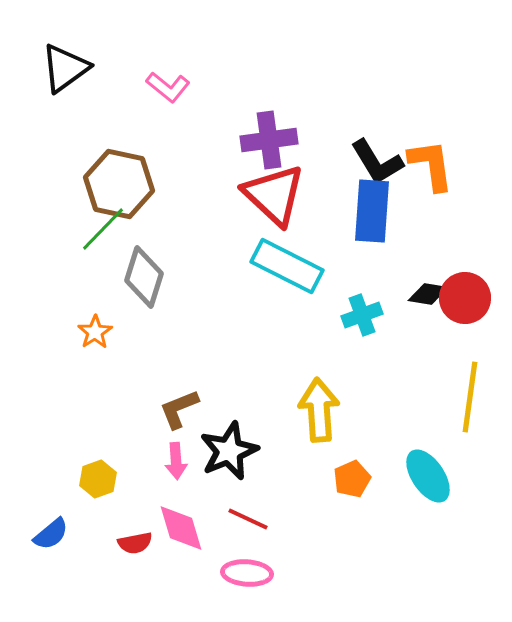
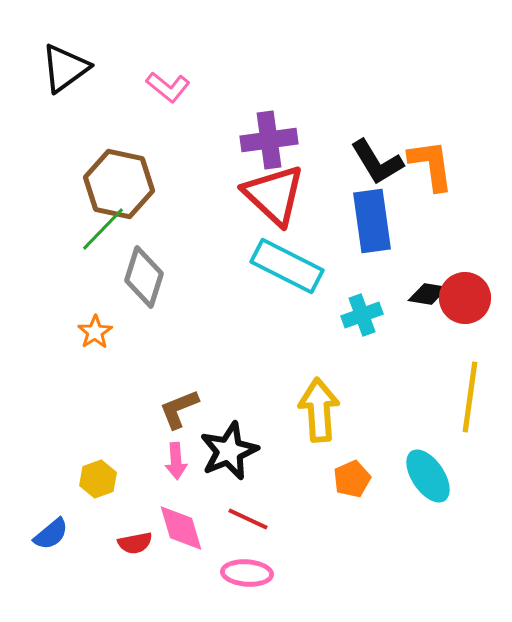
blue rectangle: moved 10 px down; rotated 12 degrees counterclockwise
